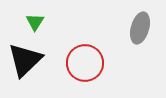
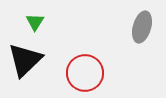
gray ellipse: moved 2 px right, 1 px up
red circle: moved 10 px down
